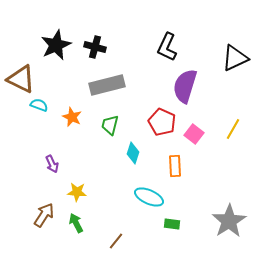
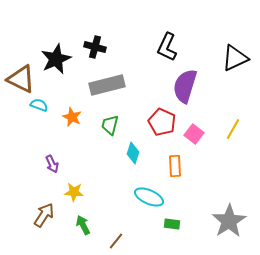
black star: moved 14 px down
yellow star: moved 3 px left
green arrow: moved 7 px right, 2 px down
